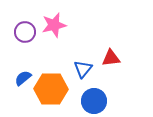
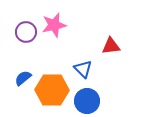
purple circle: moved 1 px right
red triangle: moved 12 px up
blue triangle: rotated 24 degrees counterclockwise
orange hexagon: moved 1 px right, 1 px down
blue circle: moved 7 px left
